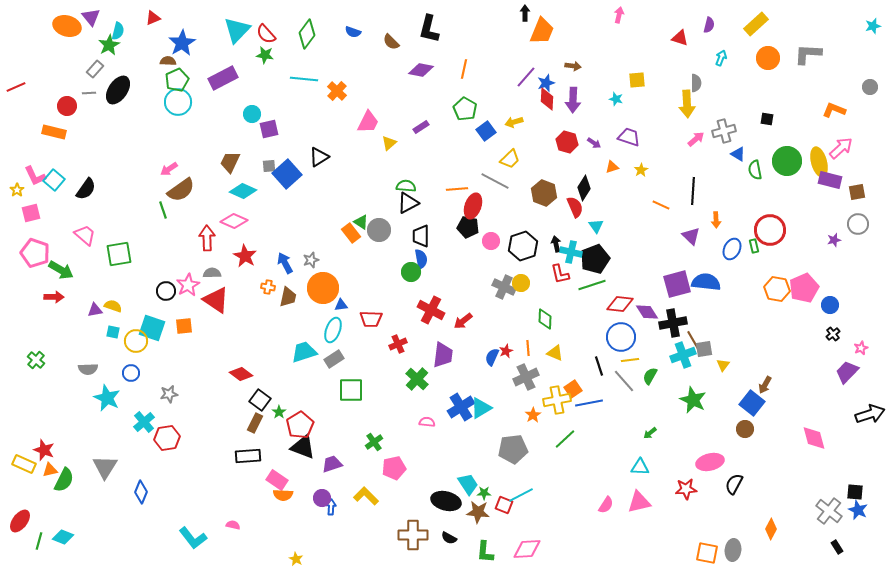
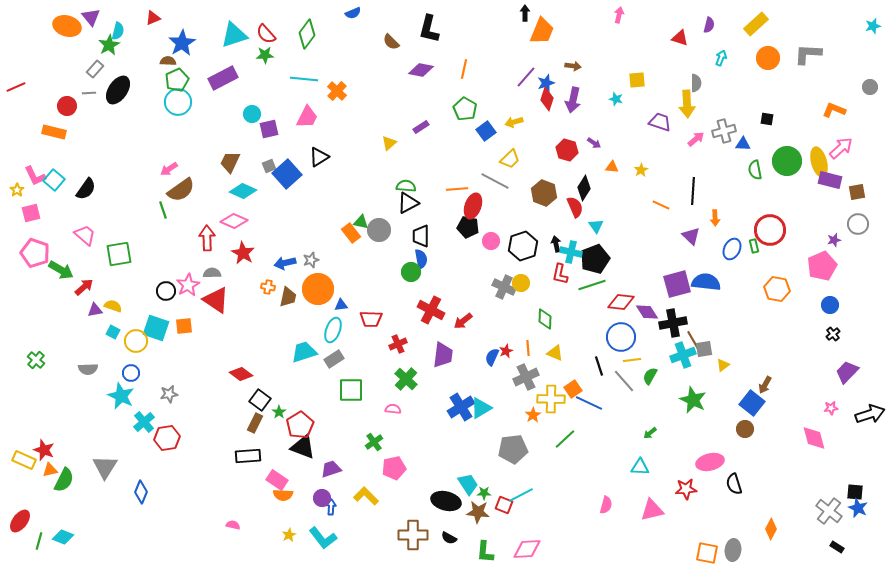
cyan triangle at (237, 30): moved 3 px left, 5 px down; rotated 28 degrees clockwise
blue semicircle at (353, 32): moved 19 px up; rotated 42 degrees counterclockwise
green star at (265, 55): rotated 12 degrees counterclockwise
red diamond at (547, 99): rotated 15 degrees clockwise
purple arrow at (573, 100): rotated 10 degrees clockwise
pink trapezoid at (368, 122): moved 61 px left, 5 px up
purple trapezoid at (629, 137): moved 31 px right, 15 px up
red hexagon at (567, 142): moved 8 px down
blue triangle at (738, 154): moved 5 px right, 10 px up; rotated 28 degrees counterclockwise
gray square at (269, 166): rotated 16 degrees counterclockwise
orange triangle at (612, 167): rotated 24 degrees clockwise
orange arrow at (716, 220): moved 1 px left, 2 px up
green triangle at (361, 222): rotated 21 degrees counterclockwise
red star at (245, 256): moved 2 px left, 3 px up
blue arrow at (285, 263): rotated 75 degrees counterclockwise
red L-shape at (560, 274): rotated 25 degrees clockwise
orange circle at (323, 288): moved 5 px left, 1 px down
pink pentagon at (804, 288): moved 18 px right, 22 px up
red arrow at (54, 297): moved 30 px right, 10 px up; rotated 42 degrees counterclockwise
red diamond at (620, 304): moved 1 px right, 2 px up
cyan square at (152, 328): moved 4 px right
cyan square at (113, 332): rotated 16 degrees clockwise
pink star at (861, 348): moved 30 px left, 60 px down; rotated 16 degrees clockwise
yellow line at (630, 360): moved 2 px right
yellow triangle at (723, 365): rotated 16 degrees clockwise
green cross at (417, 379): moved 11 px left
cyan star at (107, 398): moved 14 px right, 2 px up
yellow cross at (557, 400): moved 6 px left, 1 px up; rotated 12 degrees clockwise
blue line at (589, 403): rotated 36 degrees clockwise
pink semicircle at (427, 422): moved 34 px left, 13 px up
yellow rectangle at (24, 464): moved 4 px up
purple trapezoid at (332, 464): moved 1 px left, 5 px down
black semicircle at (734, 484): rotated 45 degrees counterclockwise
pink triangle at (639, 502): moved 13 px right, 8 px down
pink semicircle at (606, 505): rotated 18 degrees counterclockwise
blue star at (858, 510): moved 2 px up
cyan L-shape at (193, 538): moved 130 px right
black rectangle at (837, 547): rotated 24 degrees counterclockwise
yellow star at (296, 559): moved 7 px left, 24 px up; rotated 16 degrees clockwise
